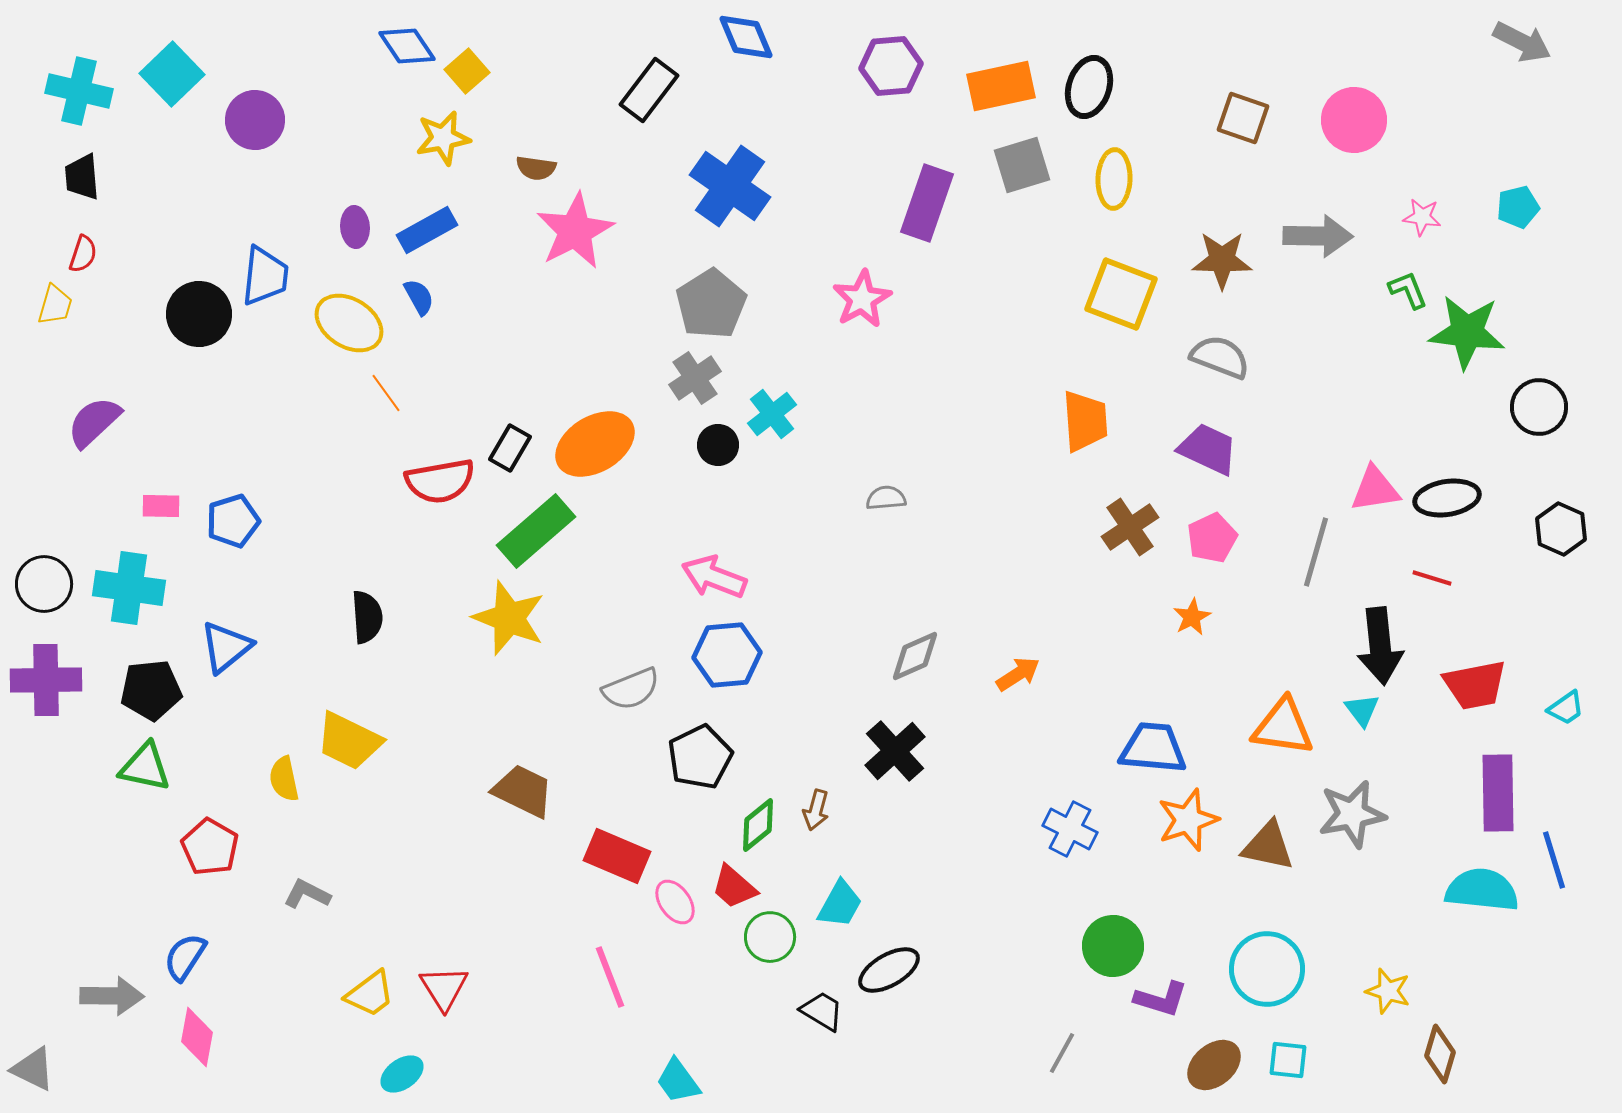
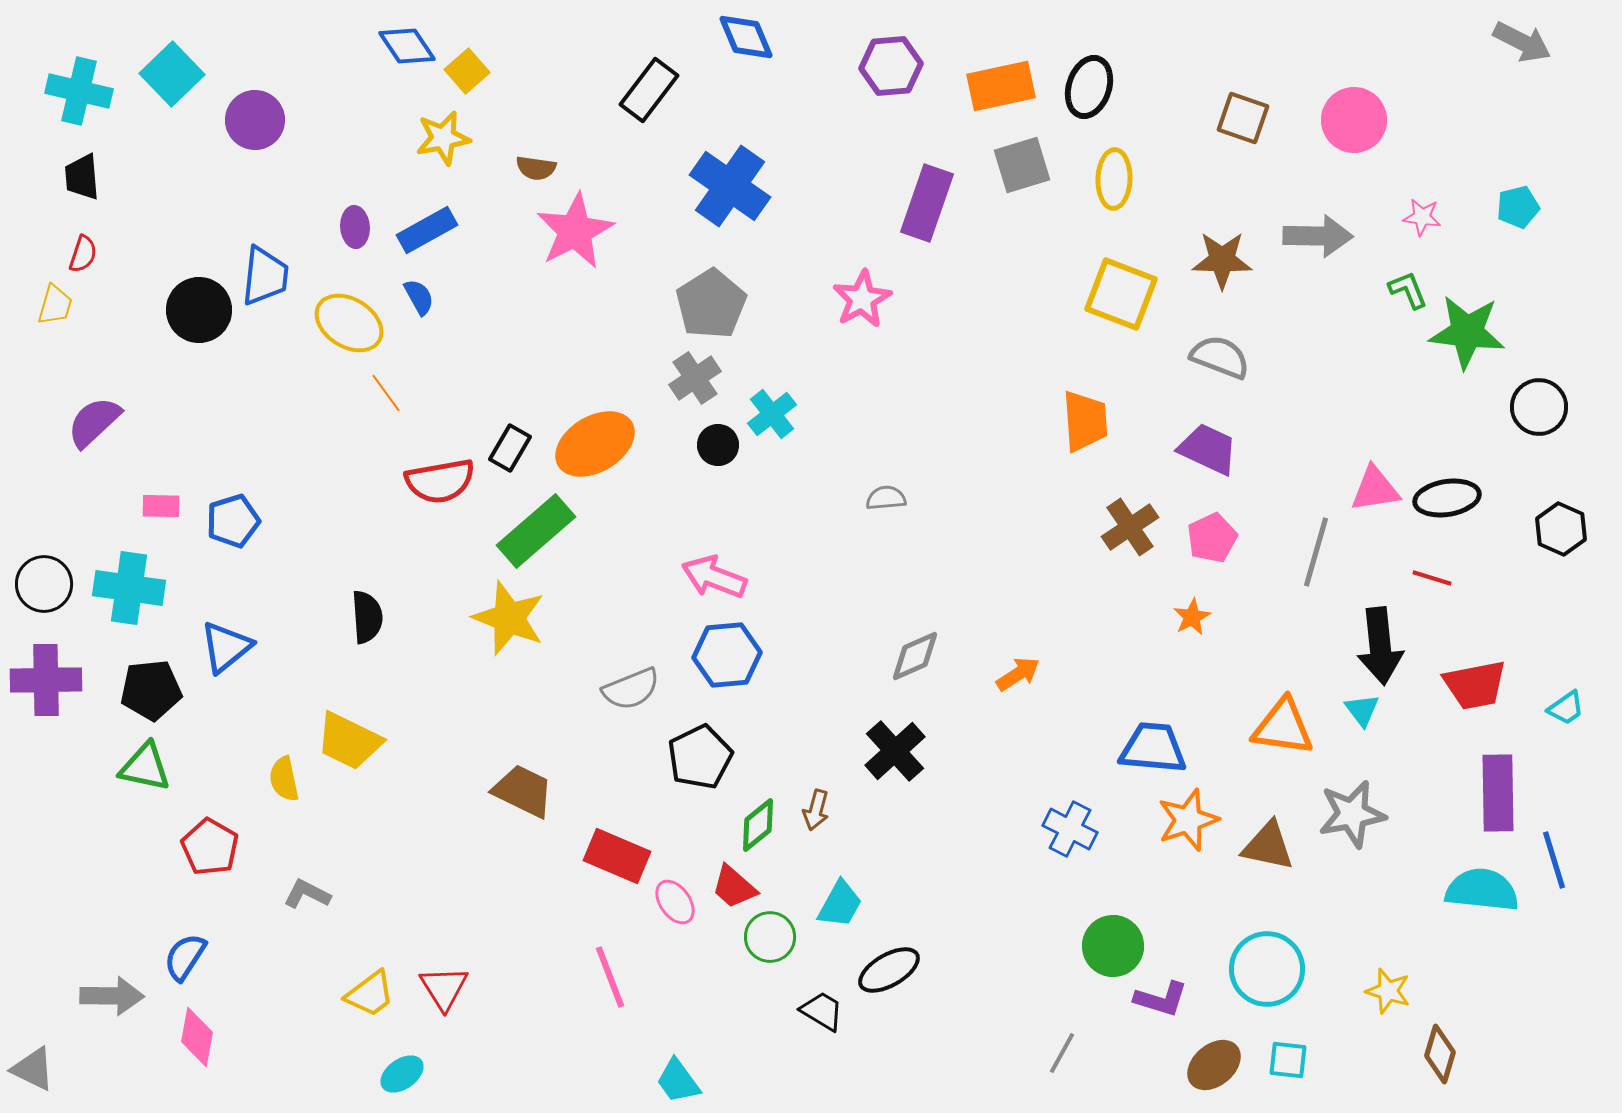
black circle at (199, 314): moved 4 px up
